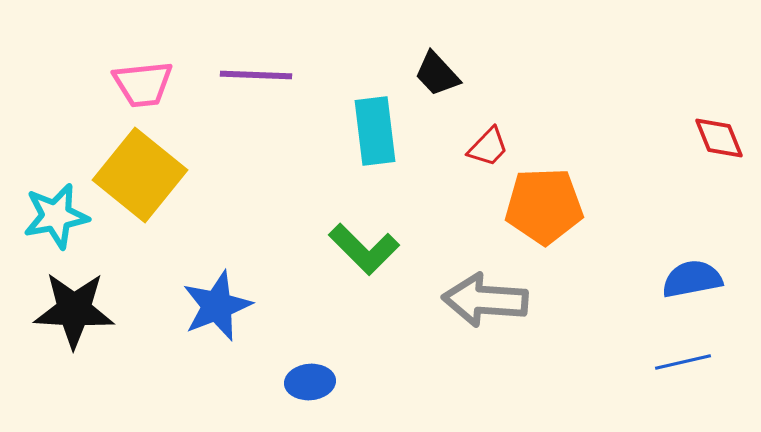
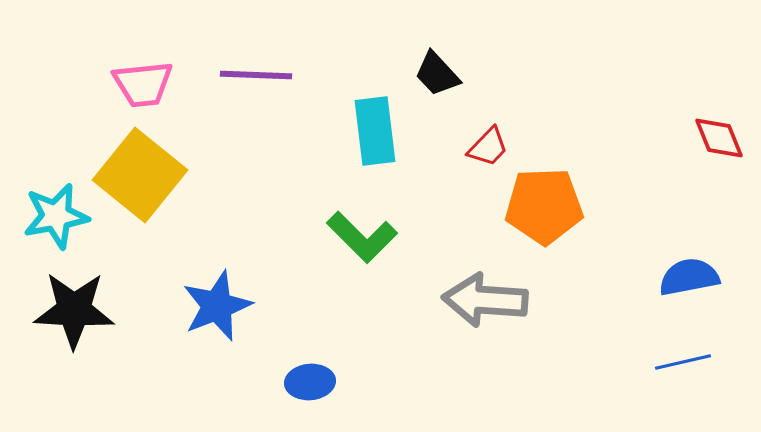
green L-shape: moved 2 px left, 12 px up
blue semicircle: moved 3 px left, 2 px up
